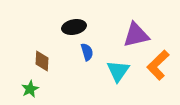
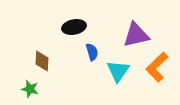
blue semicircle: moved 5 px right
orange L-shape: moved 1 px left, 2 px down
green star: rotated 30 degrees counterclockwise
